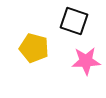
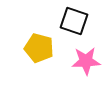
yellow pentagon: moved 5 px right
